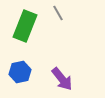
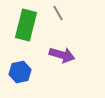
green rectangle: moved 1 px right, 1 px up; rotated 8 degrees counterclockwise
purple arrow: moved 24 px up; rotated 35 degrees counterclockwise
